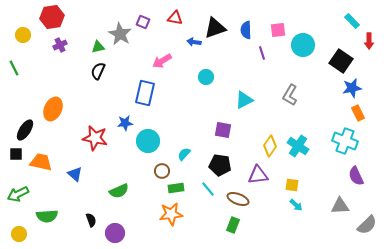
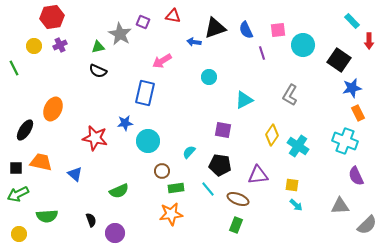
red triangle at (175, 18): moved 2 px left, 2 px up
blue semicircle at (246, 30): rotated 24 degrees counterclockwise
yellow circle at (23, 35): moved 11 px right, 11 px down
black square at (341, 61): moved 2 px left, 1 px up
black semicircle at (98, 71): rotated 90 degrees counterclockwise
cyan circle at (206, 77): moved 3 px right
yellow diamond at (270, 146): moved 2 px right, 11 px up
black square at (16, 154): moved 14 px down
cyan semicircle at (184, 154): moved 5 px right, 2 px up
green rectangle at (233, 225): moved 3 px right
